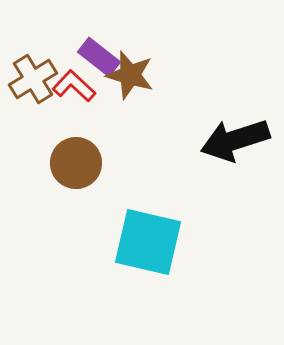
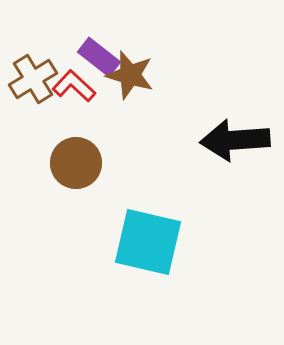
black arrow: rotated 14 degrees clockwise
